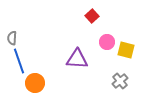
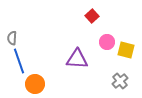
orange circle: moved 1 px down
